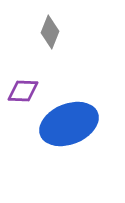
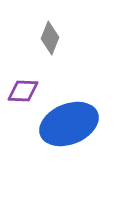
gray diamond: moved 6 px down
